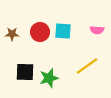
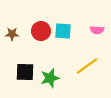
red circle: moved 1 px right, 1 px up
green star: moved 1 px right
